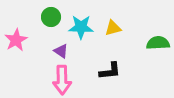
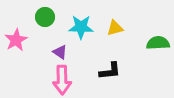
green circle: moved 6 px left
yellow triangle: moved 2 px right
purple triangle: moved 1 px left, 1 px down
